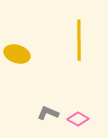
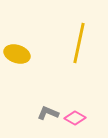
yellow line: moved 3 px down; rotated 12 degrees clockwise
pink diamond: moved 3 px left, 1 px up
